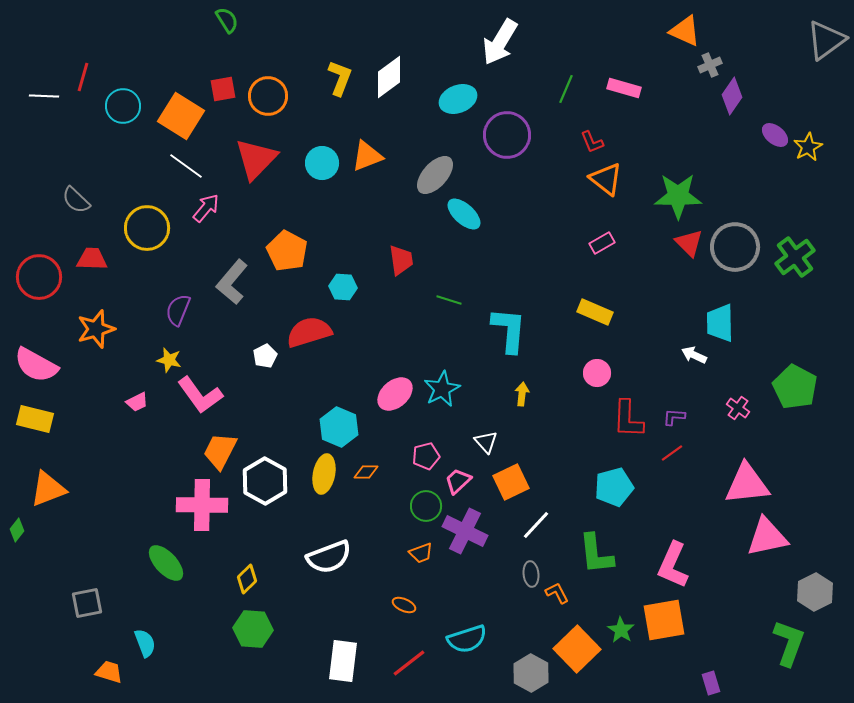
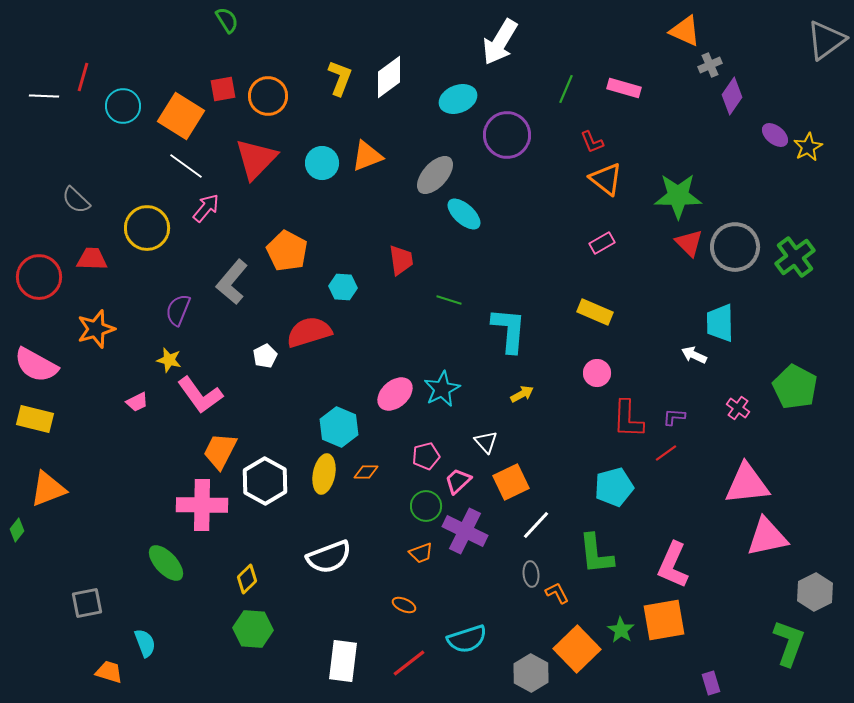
yellow arrow at (522, 394): rotated 55 degrees clockwise
red line at (672, 453): moved 6 px left
